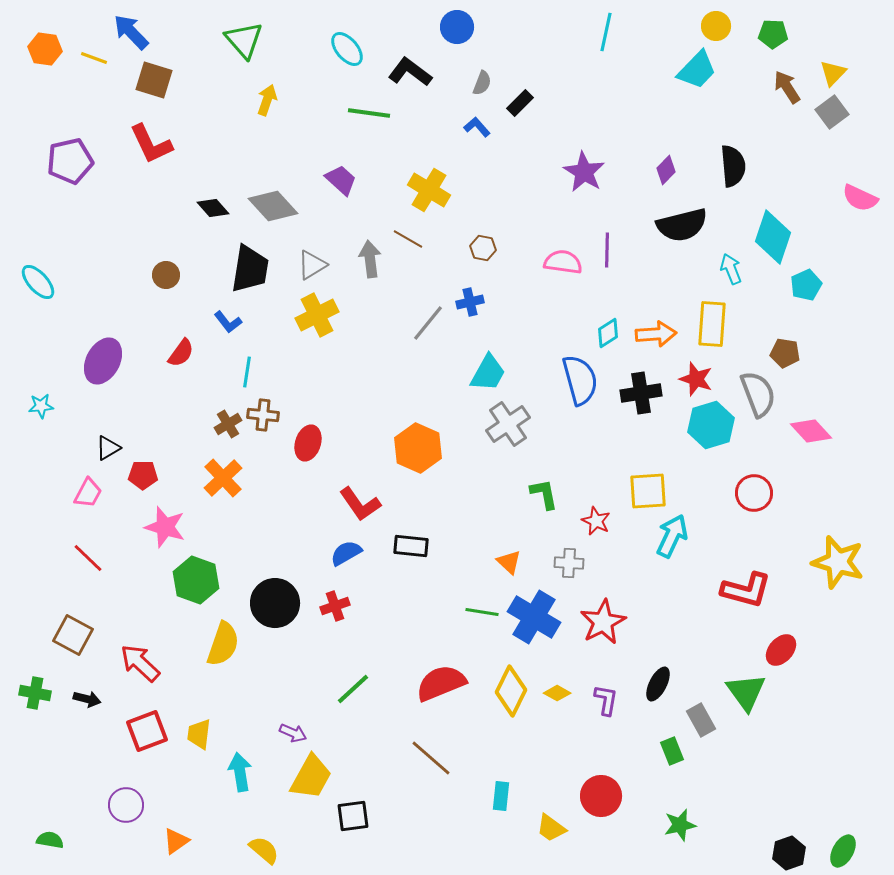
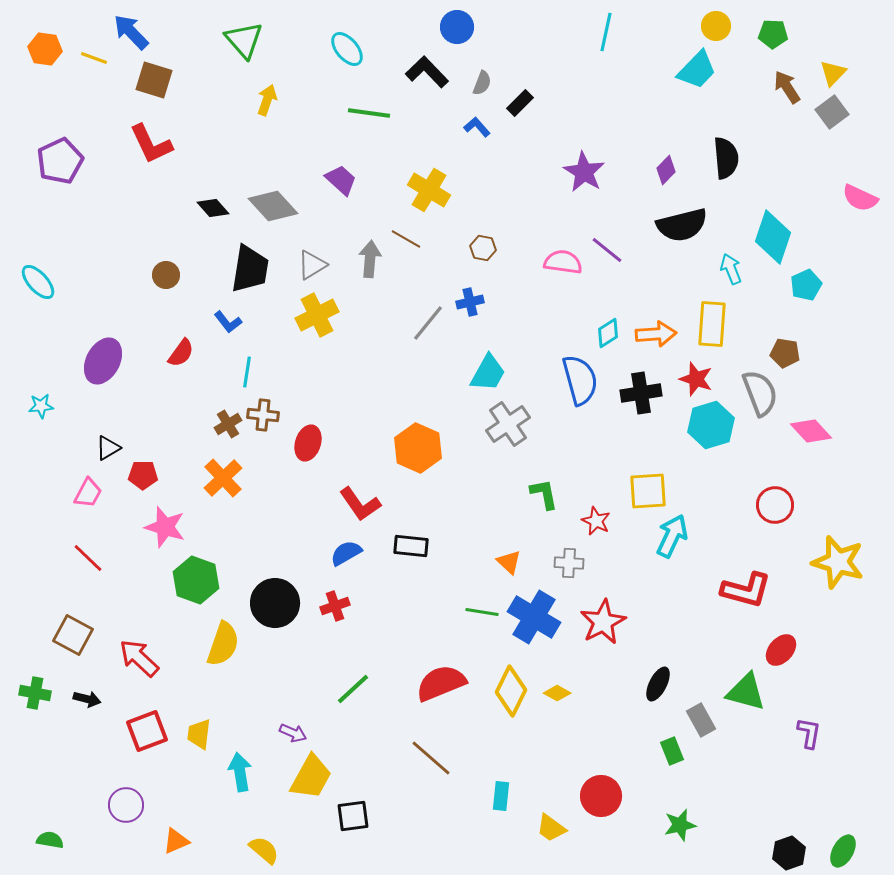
black L-shape at (410, 72): moved 17 px right; rotated 9 degrees clockwise
purple pentagon at (70, 161): moved 10 px left; rotated 12 degrees counterclockwise
black semicircle at (733, 166): moved 7 px left, 8 px up
brown line at (408, 239): moved 2 px left
purple line at (607, 250): rotated 52 degrees counterclockwise
gray arrow at (370, 259): rotated 12 degrees clockwise
gray semicircle at (758, 394): moved 2 px right, 1 px up
red circle at (754, 493): moved 21 px right, 12 px down
red arrow at (140, 663): moved 1 px left, 5 px up
green triangle at (746, 692): rotated 39 degrees counterclockwise
purple L-shape at (606, 700): moved 203 px right, 33 px down
orange triangle at (176, 841): rotated 12 degrees clockwise
